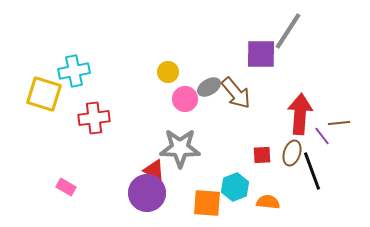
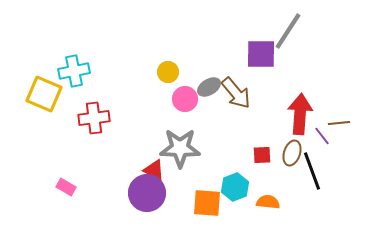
yellow square: rotated 6 degrees clockwise
